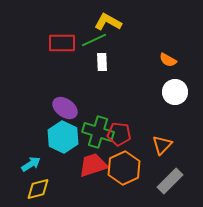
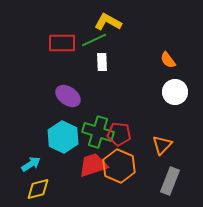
orange semicircle: rotated 24 degrees clockwise
purple ellipse: moved 3 px right, 12 px up
orange hexagon: moved 5 px left, 2 px up; rotated 12 degrees counterclockwise
gray rectangle: rotated 24 degrees counterclockwise
